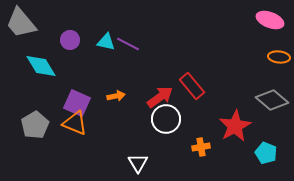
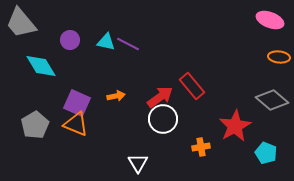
white circle: moved 3 px left
orange triangle: moved 1 px right, 1 px down
